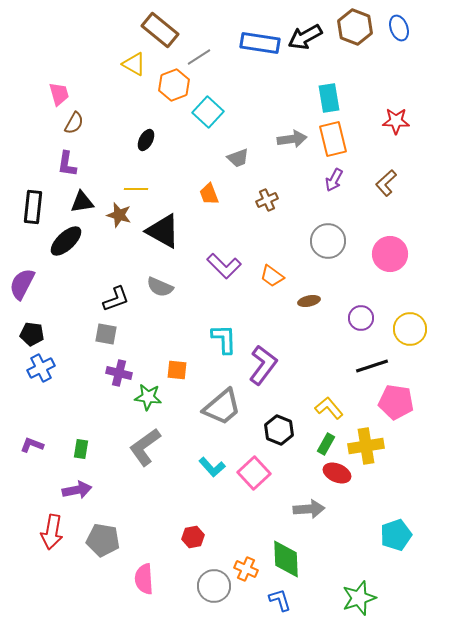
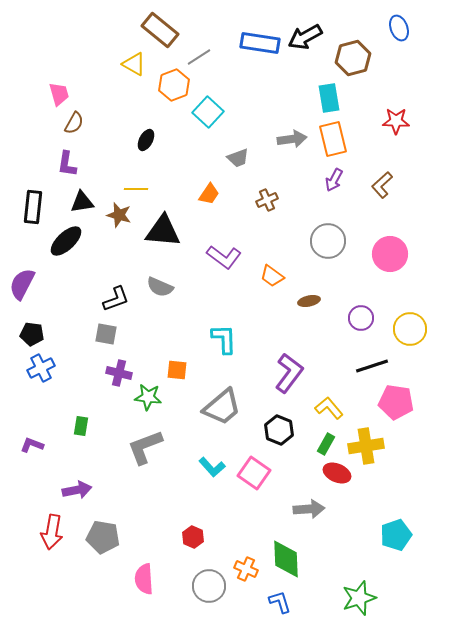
brown hexagon at (355, 27): moved 2 px left, 31 px down; rotated 24 degrees clockwise
brown L-shape at (386, 183): moved 4 px left, 2 px down
orange trapezoid at (209, 194): rotated 125 degrees counterclockwise
black triangle at (163, 231): rotated 24 degrees counterclockwise
purple L-shape at (224, 266): moved 9 px up; rotated 8 degrees counterclockwise
purple L-shape at (263, 365): moved 26 px right, 8 px down
gray L-shape at (145, 447): rotated 15 degrees clockwise
green rectangle at (81, 449): moved 23 px up
pink square at (254, 473): rotated 12 degrees counterclockwise
red hexagon at (193, 537): rotated 25 degrees counterclockwise
gray pentagon at (103, 540): moved 3 px up
gray circle at (214, 586): moved 5 px left
blue L-shape at (280, 600): moved 2 px down
